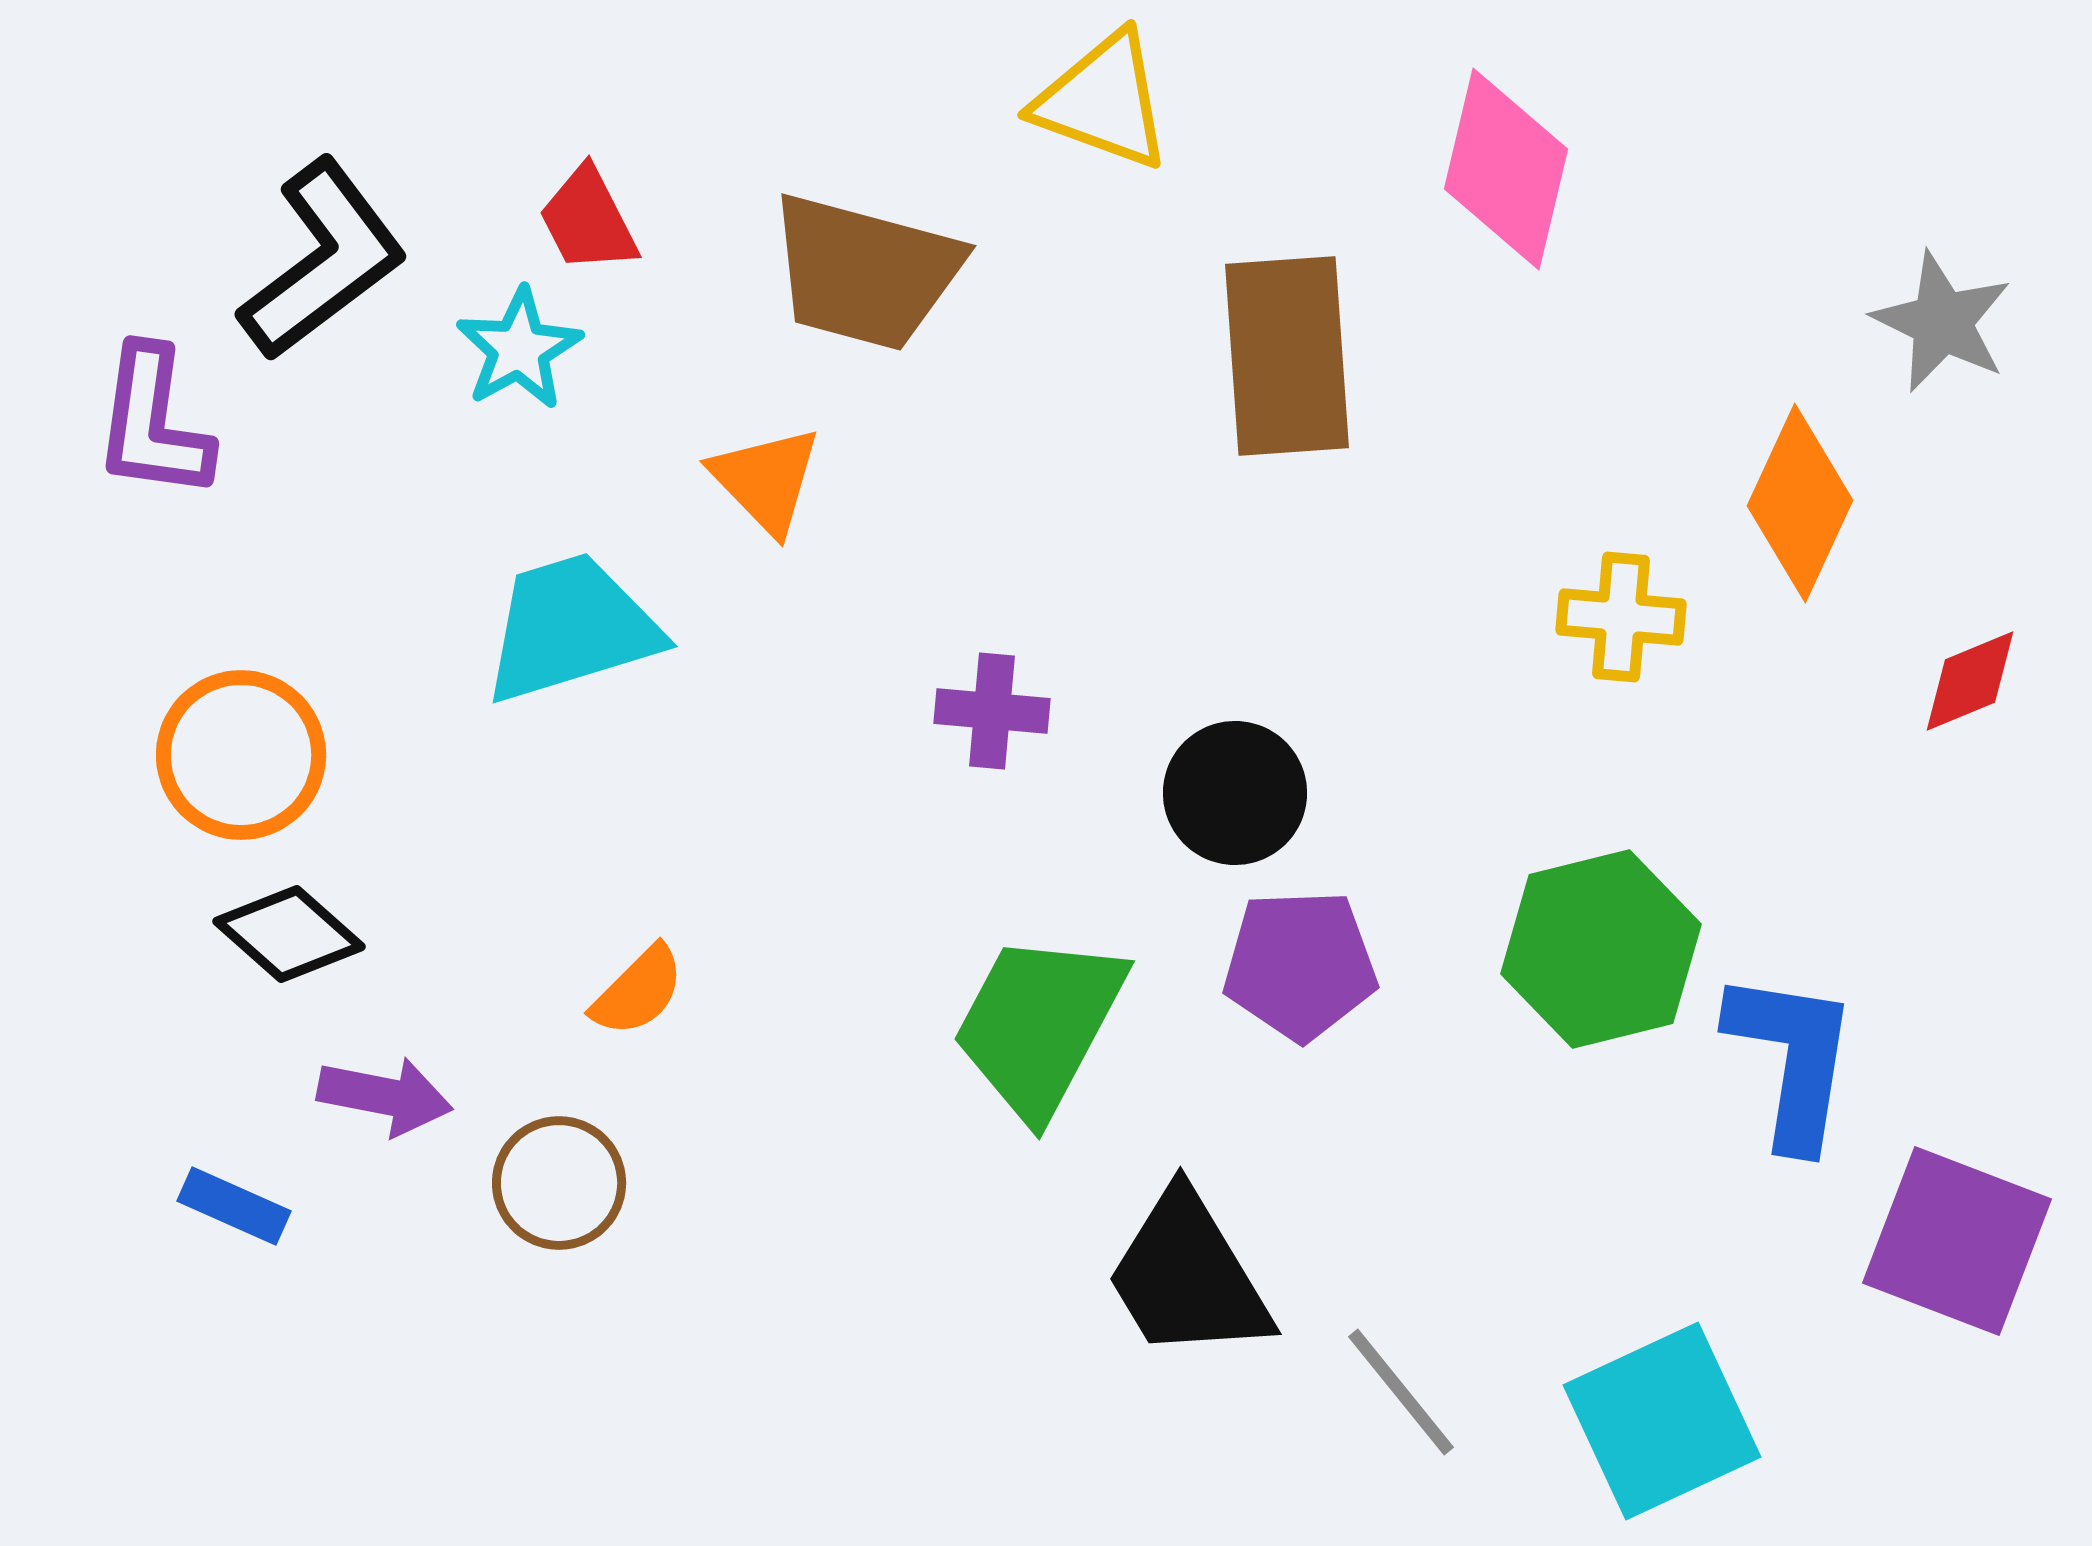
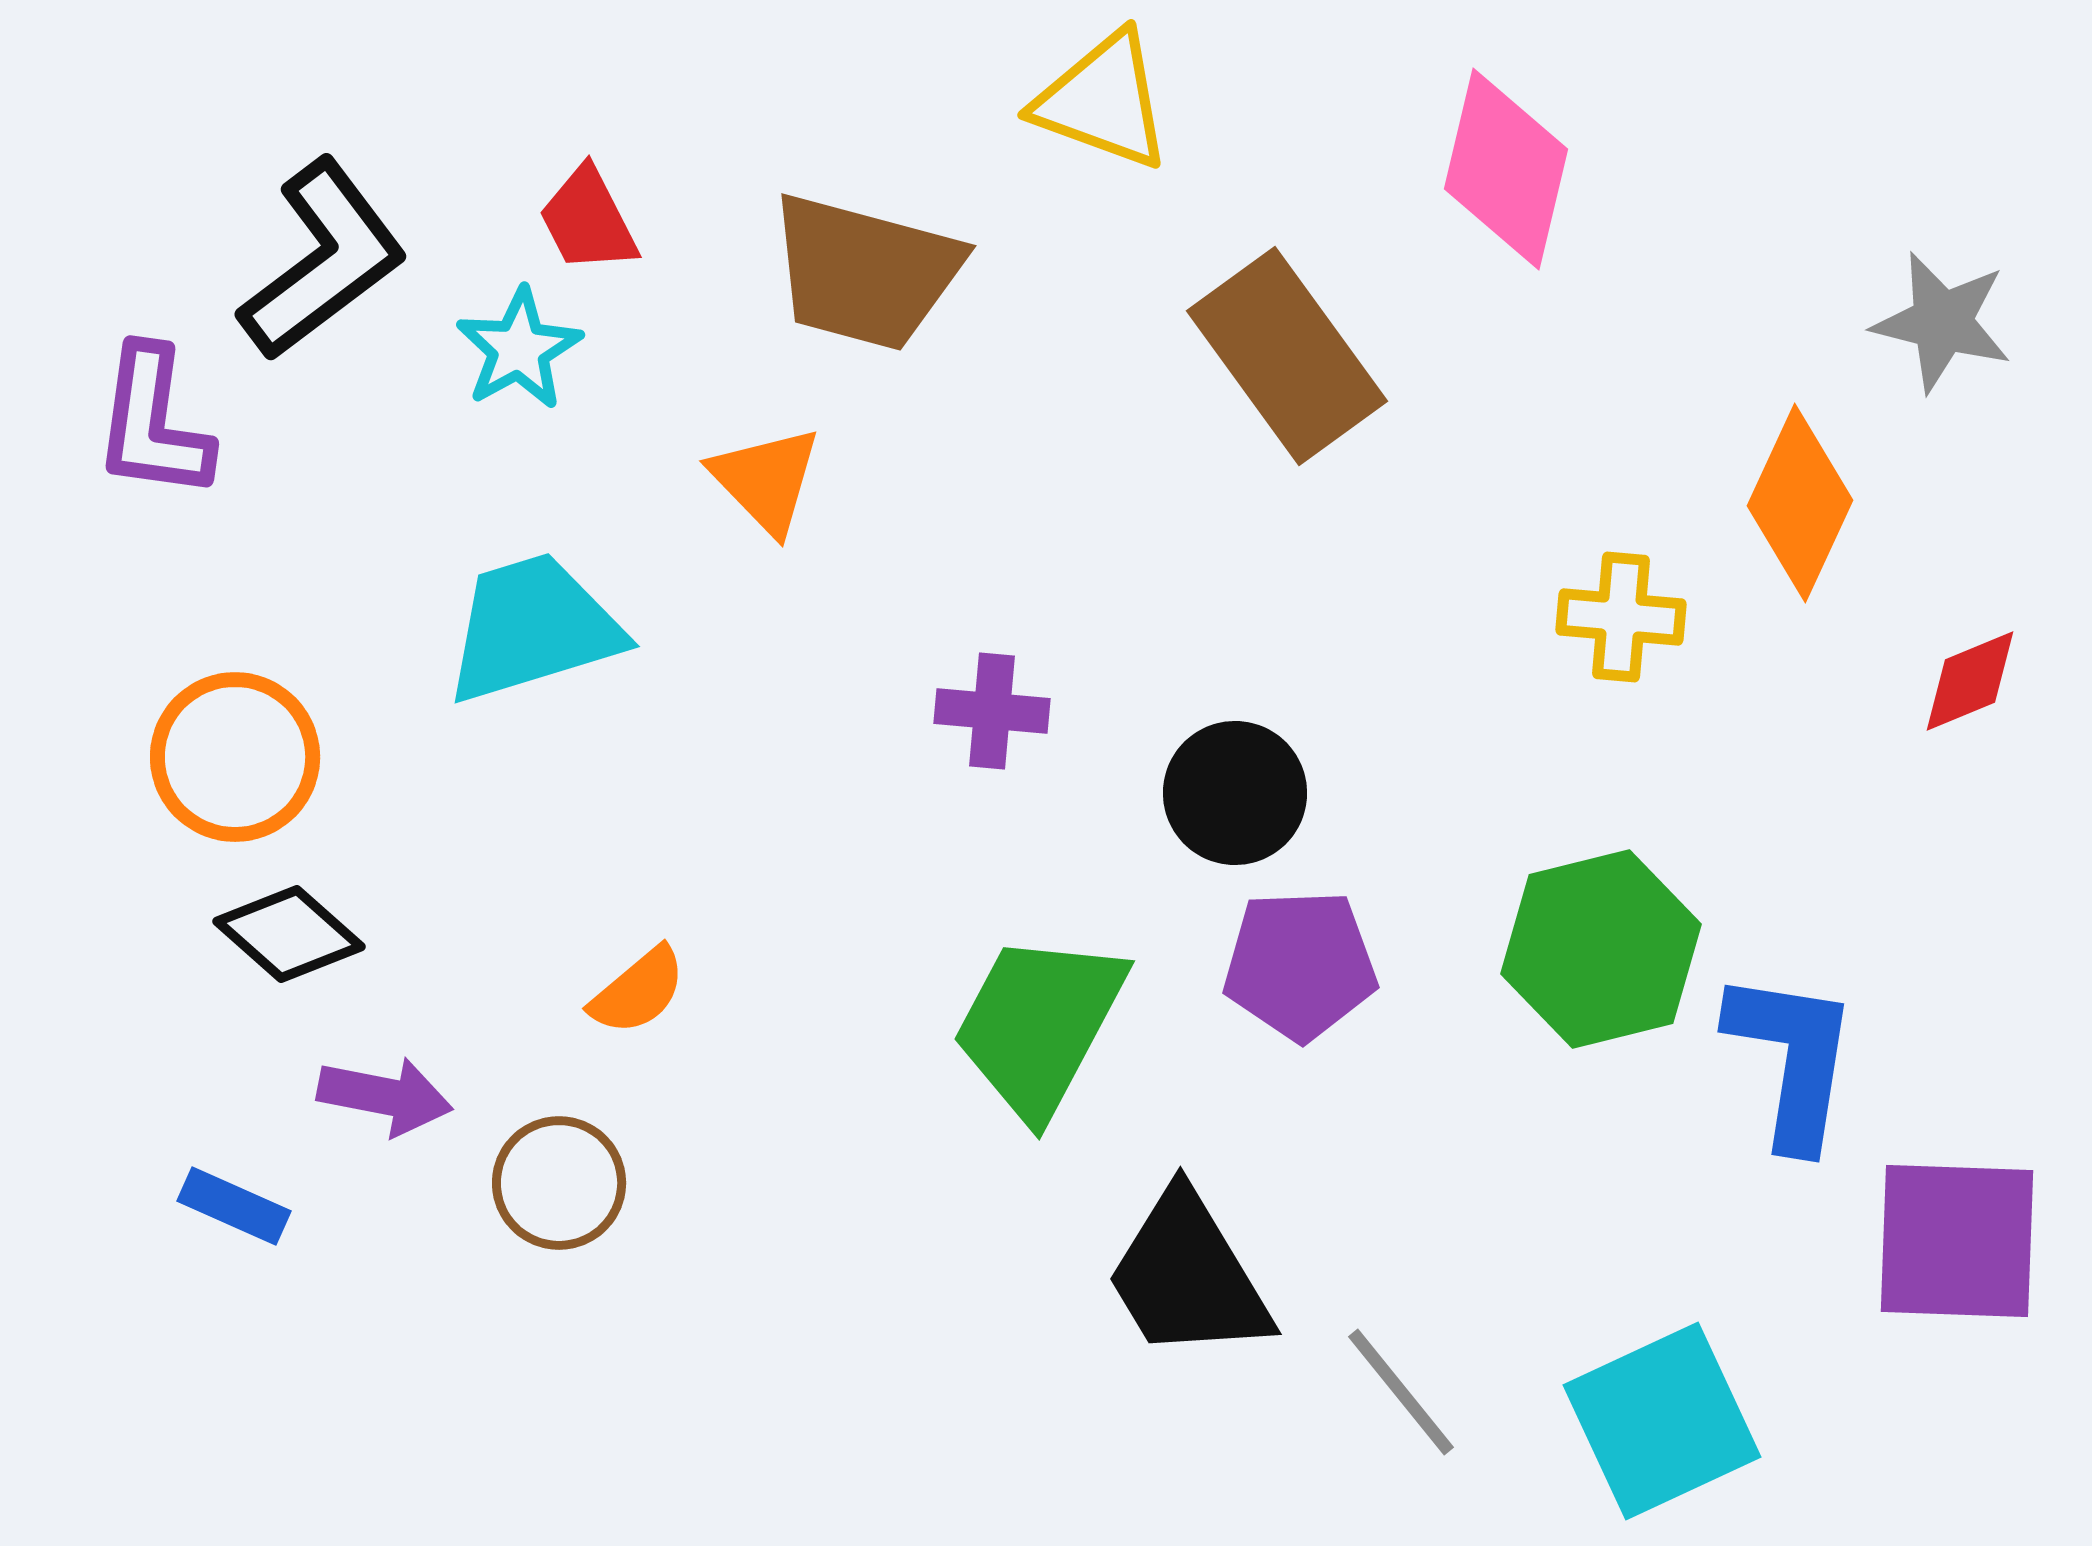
gray star: rotated 12 degrees counterclockwise
brown rectangle: rotated 32 degrees counterclockwise
cyan trapezoid: moved 38 px left
orange circle: moved 6 px left, 2 px down
orange semicircle: rotated 5 degrees clockwise
purple square: rotated 19 degrees counterclockwise
